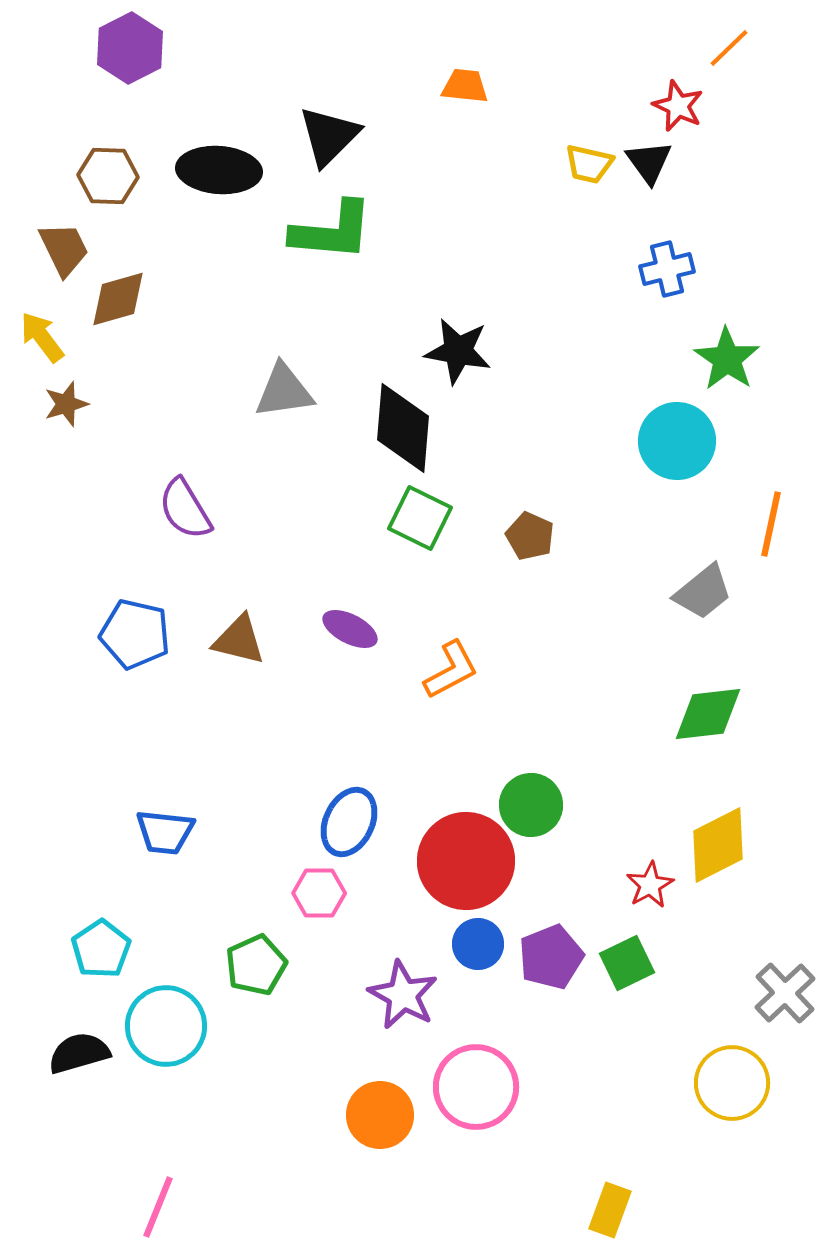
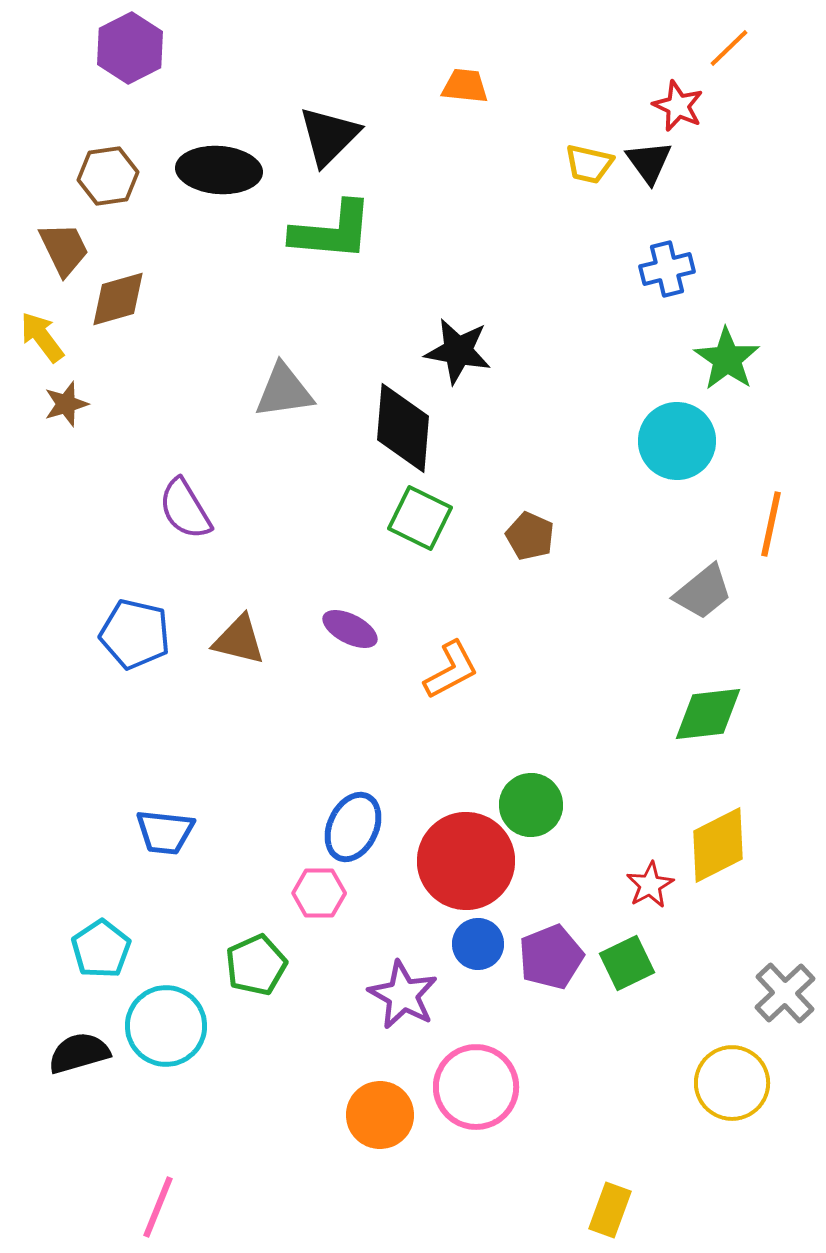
brown hexagon at (108, 176): rotated 10 degrees counterclockwise
blue ellipse at (349, 822): moved 4 px right, 5 px down
